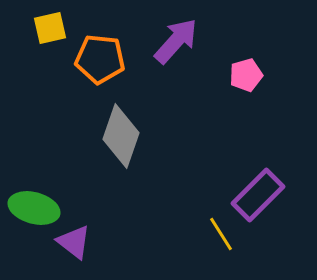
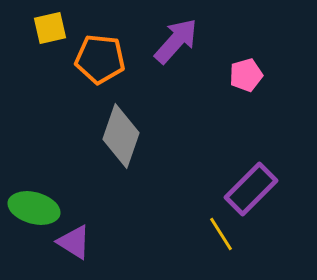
purple rectangle: moved 7 px left, 6 px up
purple triangle: rotated 6 degrees counterclockwise
